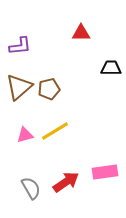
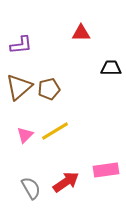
purple L-shape: moved 1 px right, 1 px up
pink triangle: rotated 30 degrees counterclockwise
pink rectangle: moved 1 px right, 2 px up
